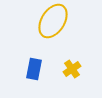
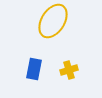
yellow cross: moved 3 px left, 1 px down; rotated 18 degrees clockwise
